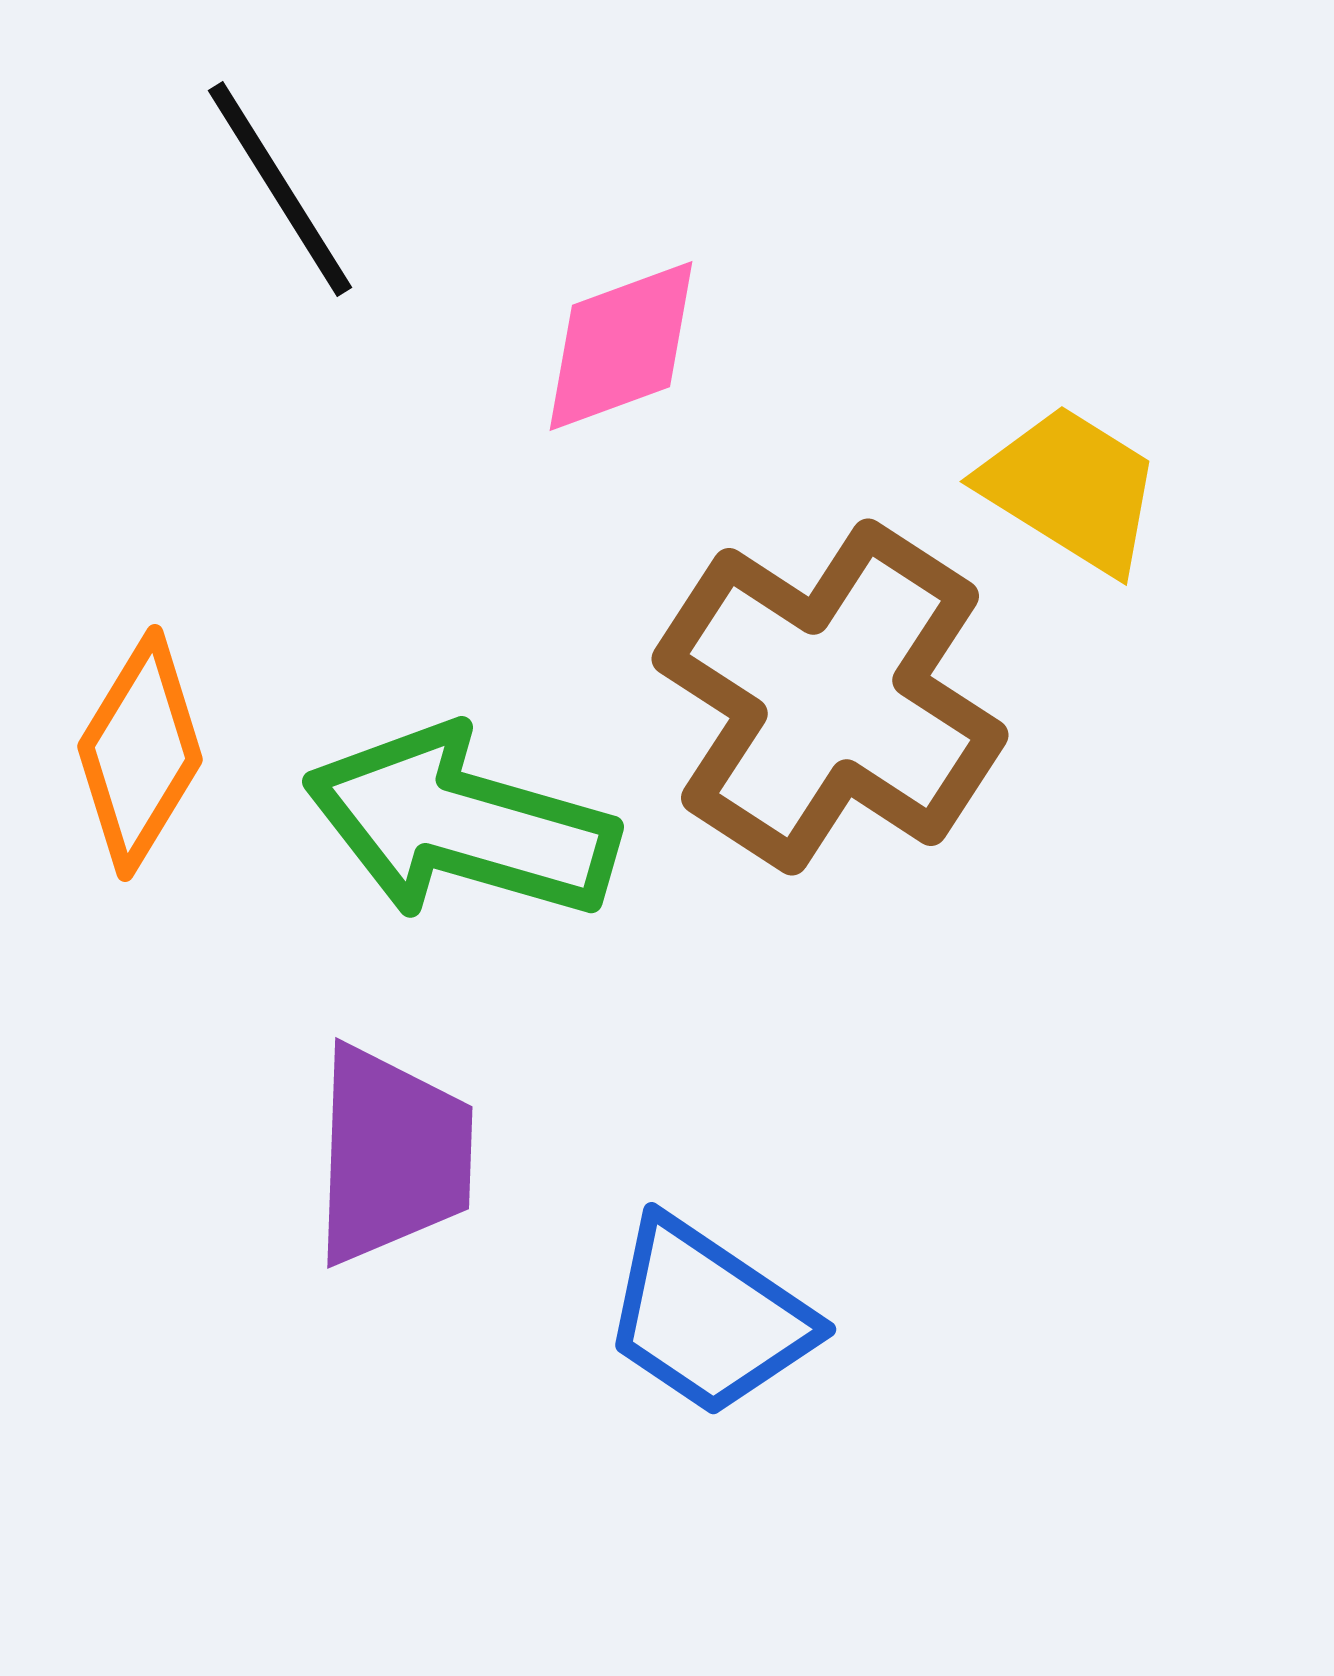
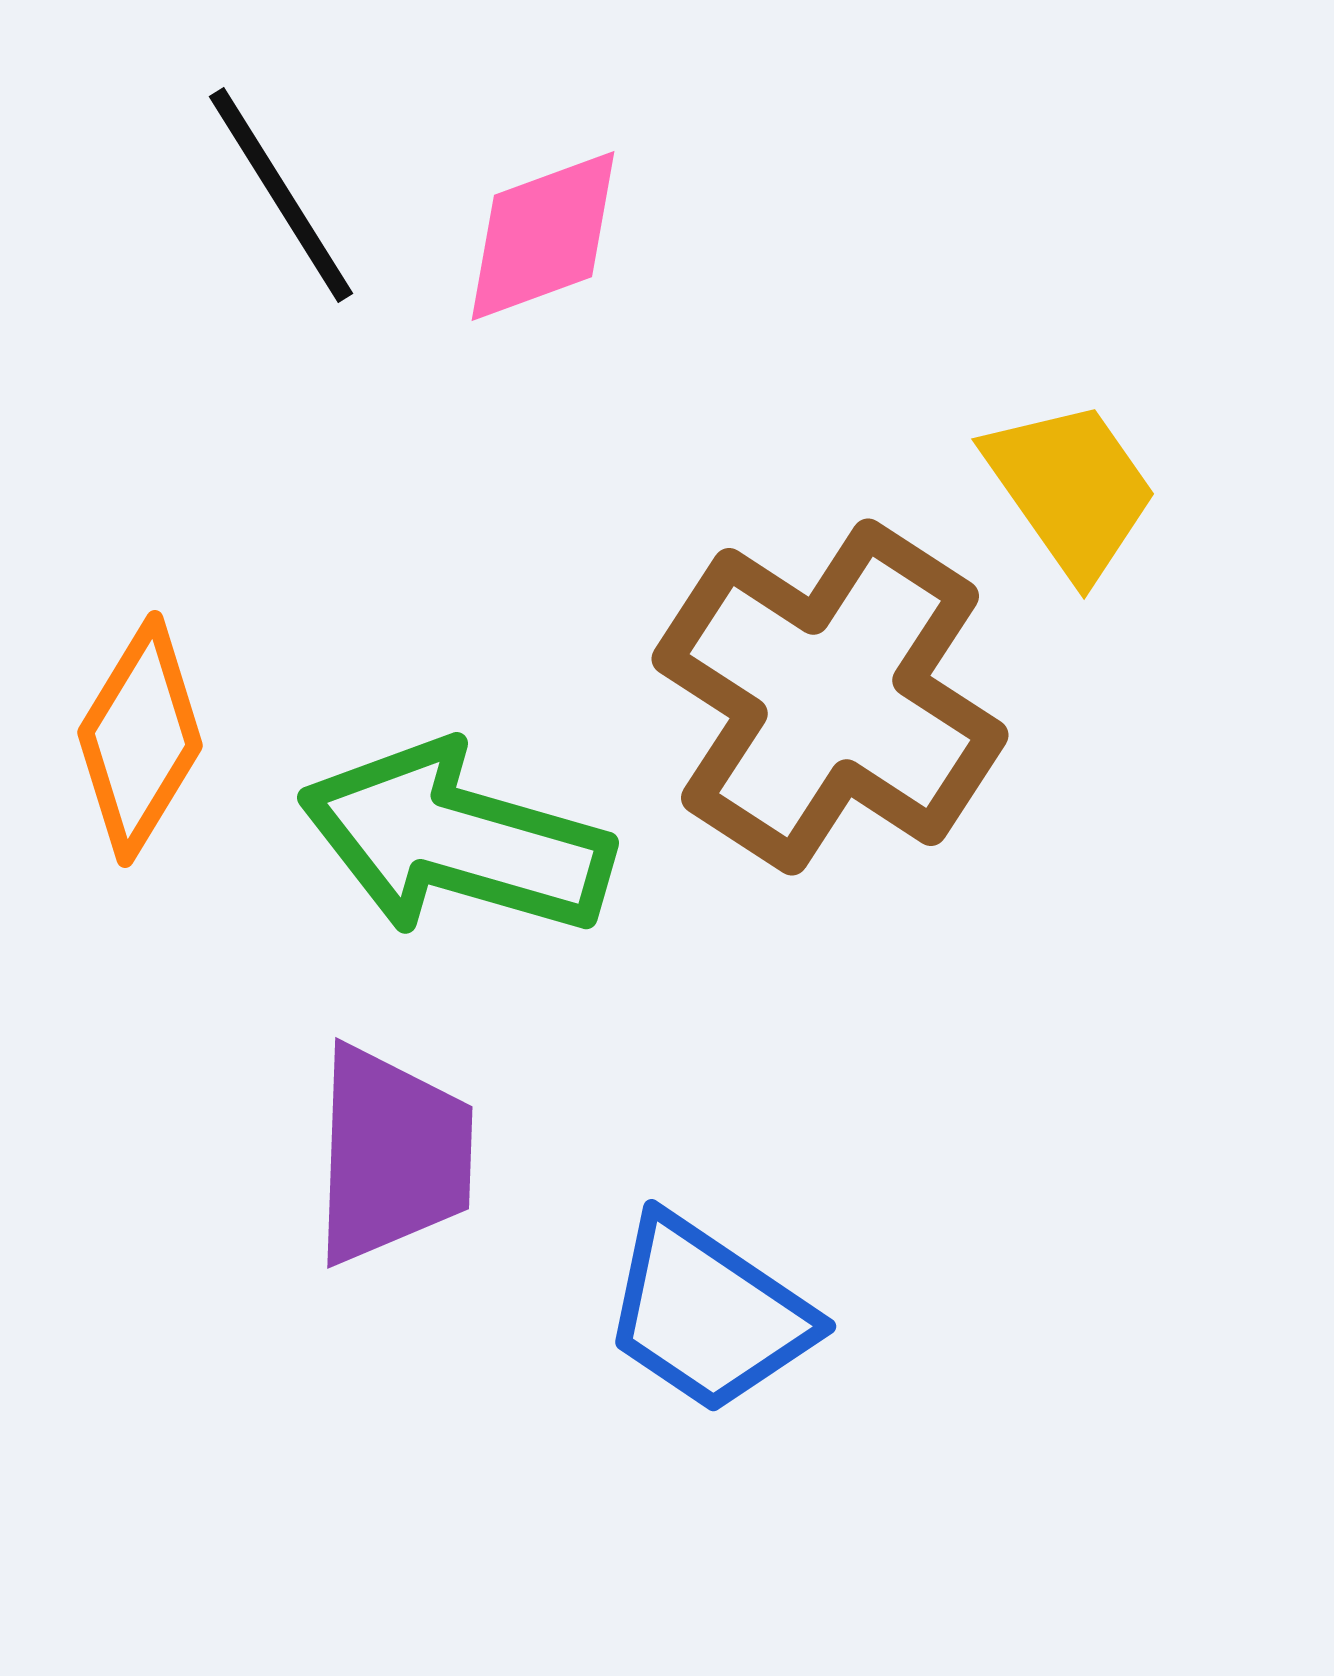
black line: moved 1 px right, 6 px down
pink diamond: moved 78 px left, 110 px up
yellow trapezoid: rotated 23 degrees clockwise
orange diamond: moved 14 px up
green arrow: moved 5 px left, 16 px down
blue trapezoid: moved 3 px up
